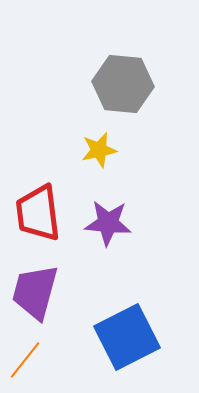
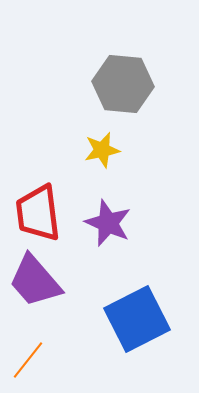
yellow star: moved 3 px right
purple star: rotated 18 degrees clockwise
purple trapezoid: moved 11 px up; rotated 56 degrees counterclockwise
blue square: moved 10 px right, 18 px up
orange line: moved 3 px right
